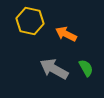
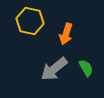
orange arrow: rotated 100 degrees counterclockwise
gray arrow: rotated 68 degrees counterclockwise
